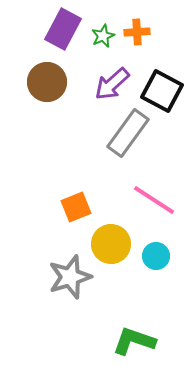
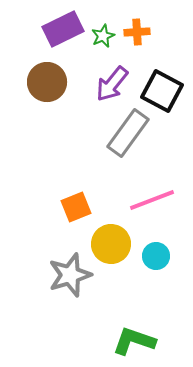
purple rectangle: rotated 36 degrees clockwise
purple arrow: rotated 9 degrees counterclockwise
pink line: moved 2 px left; rotated 54 degrees counterclockwise
gray star: moved 2 px up
